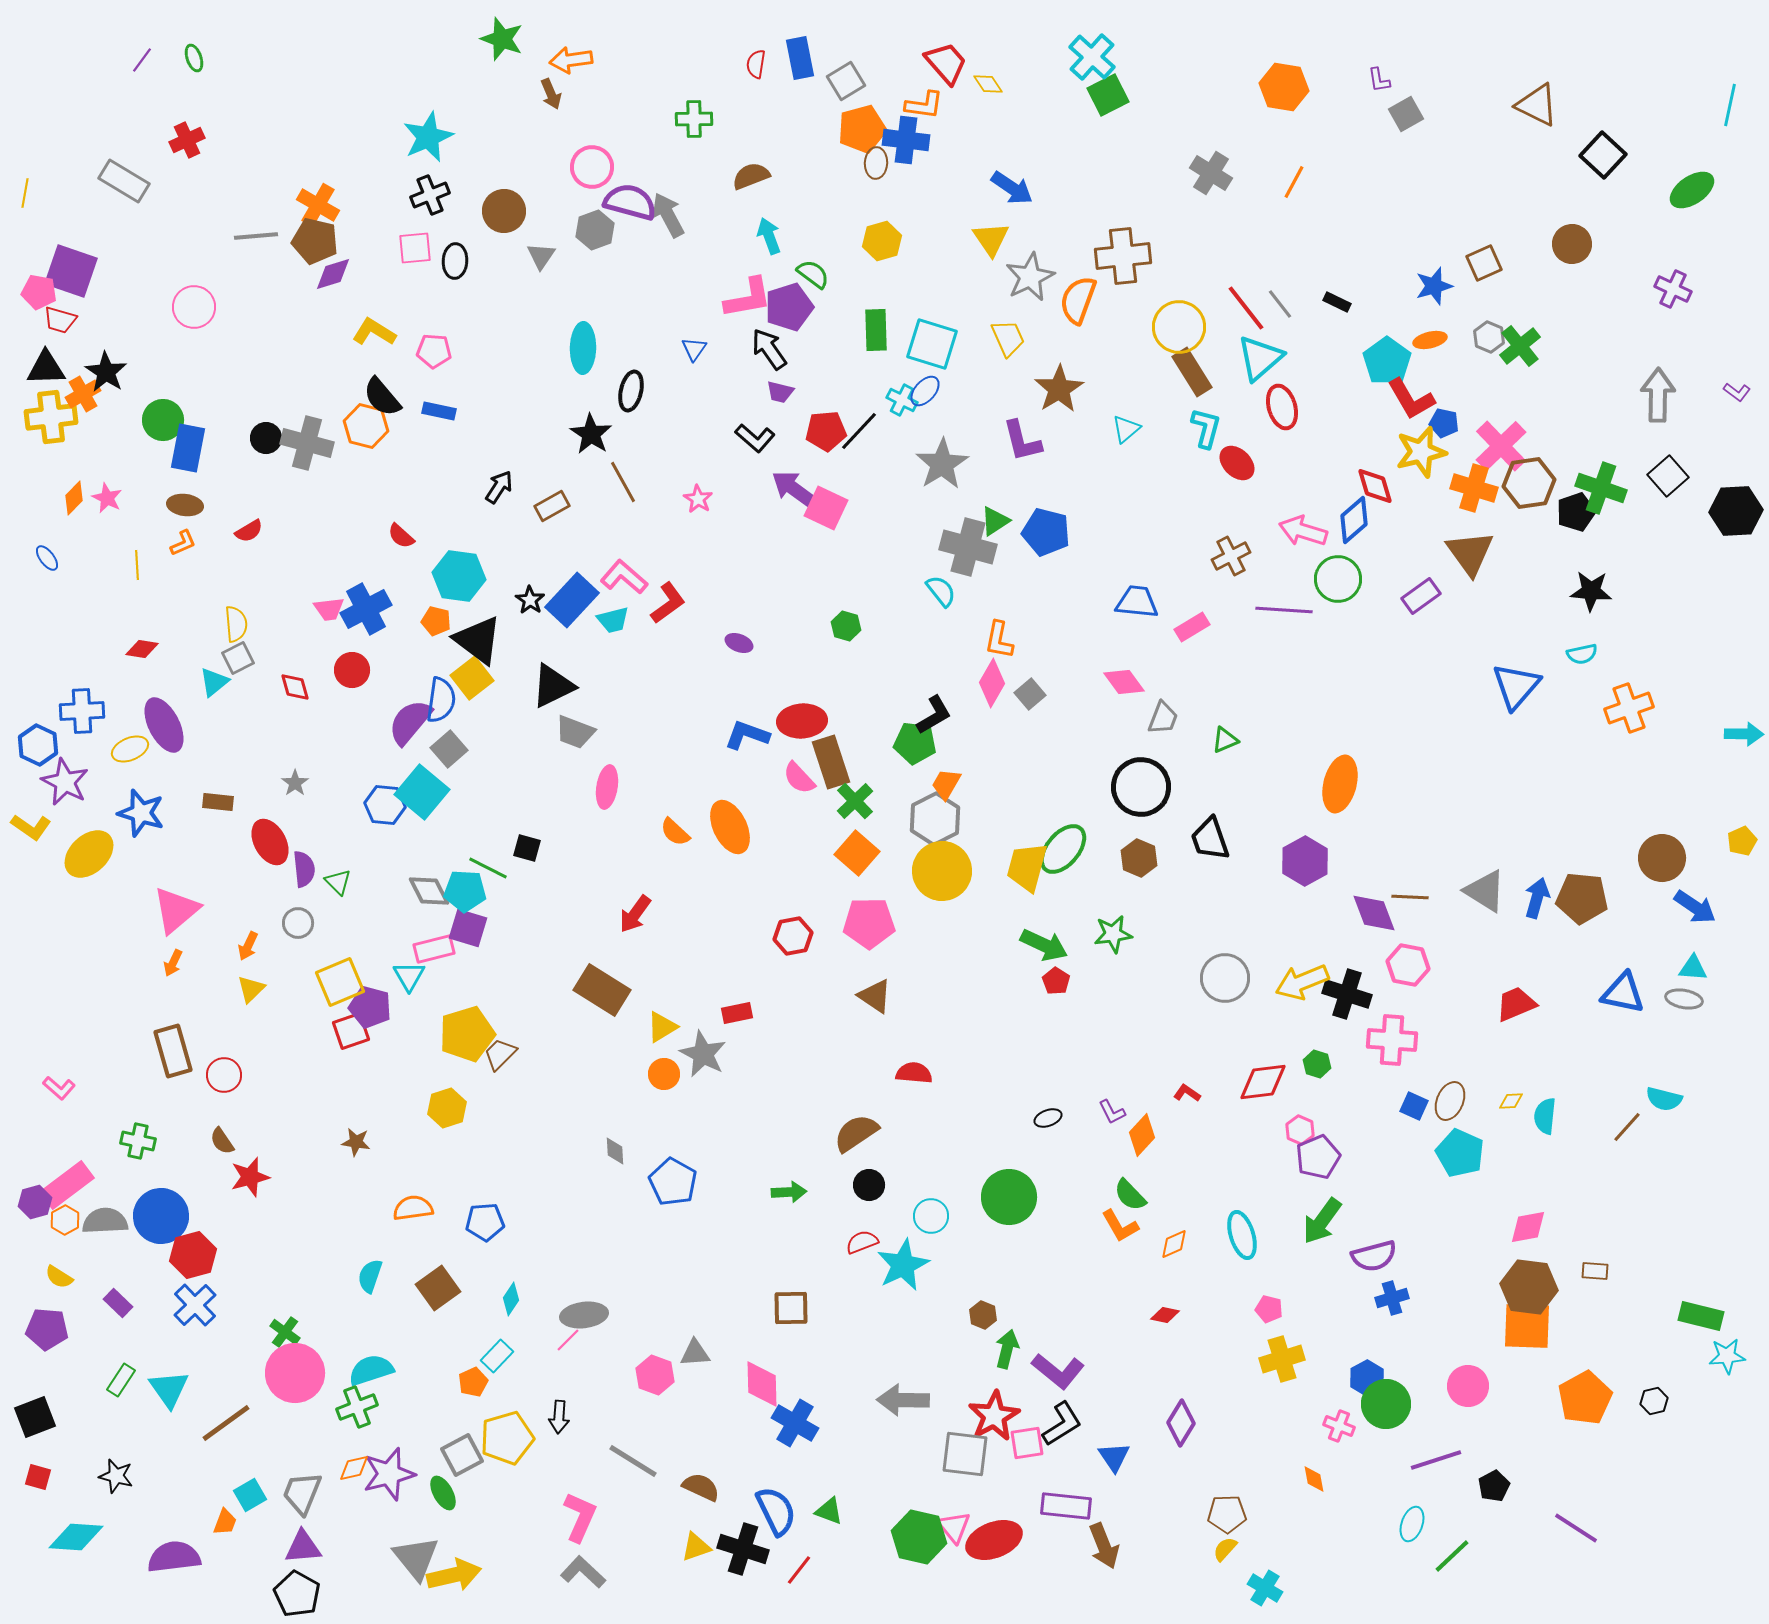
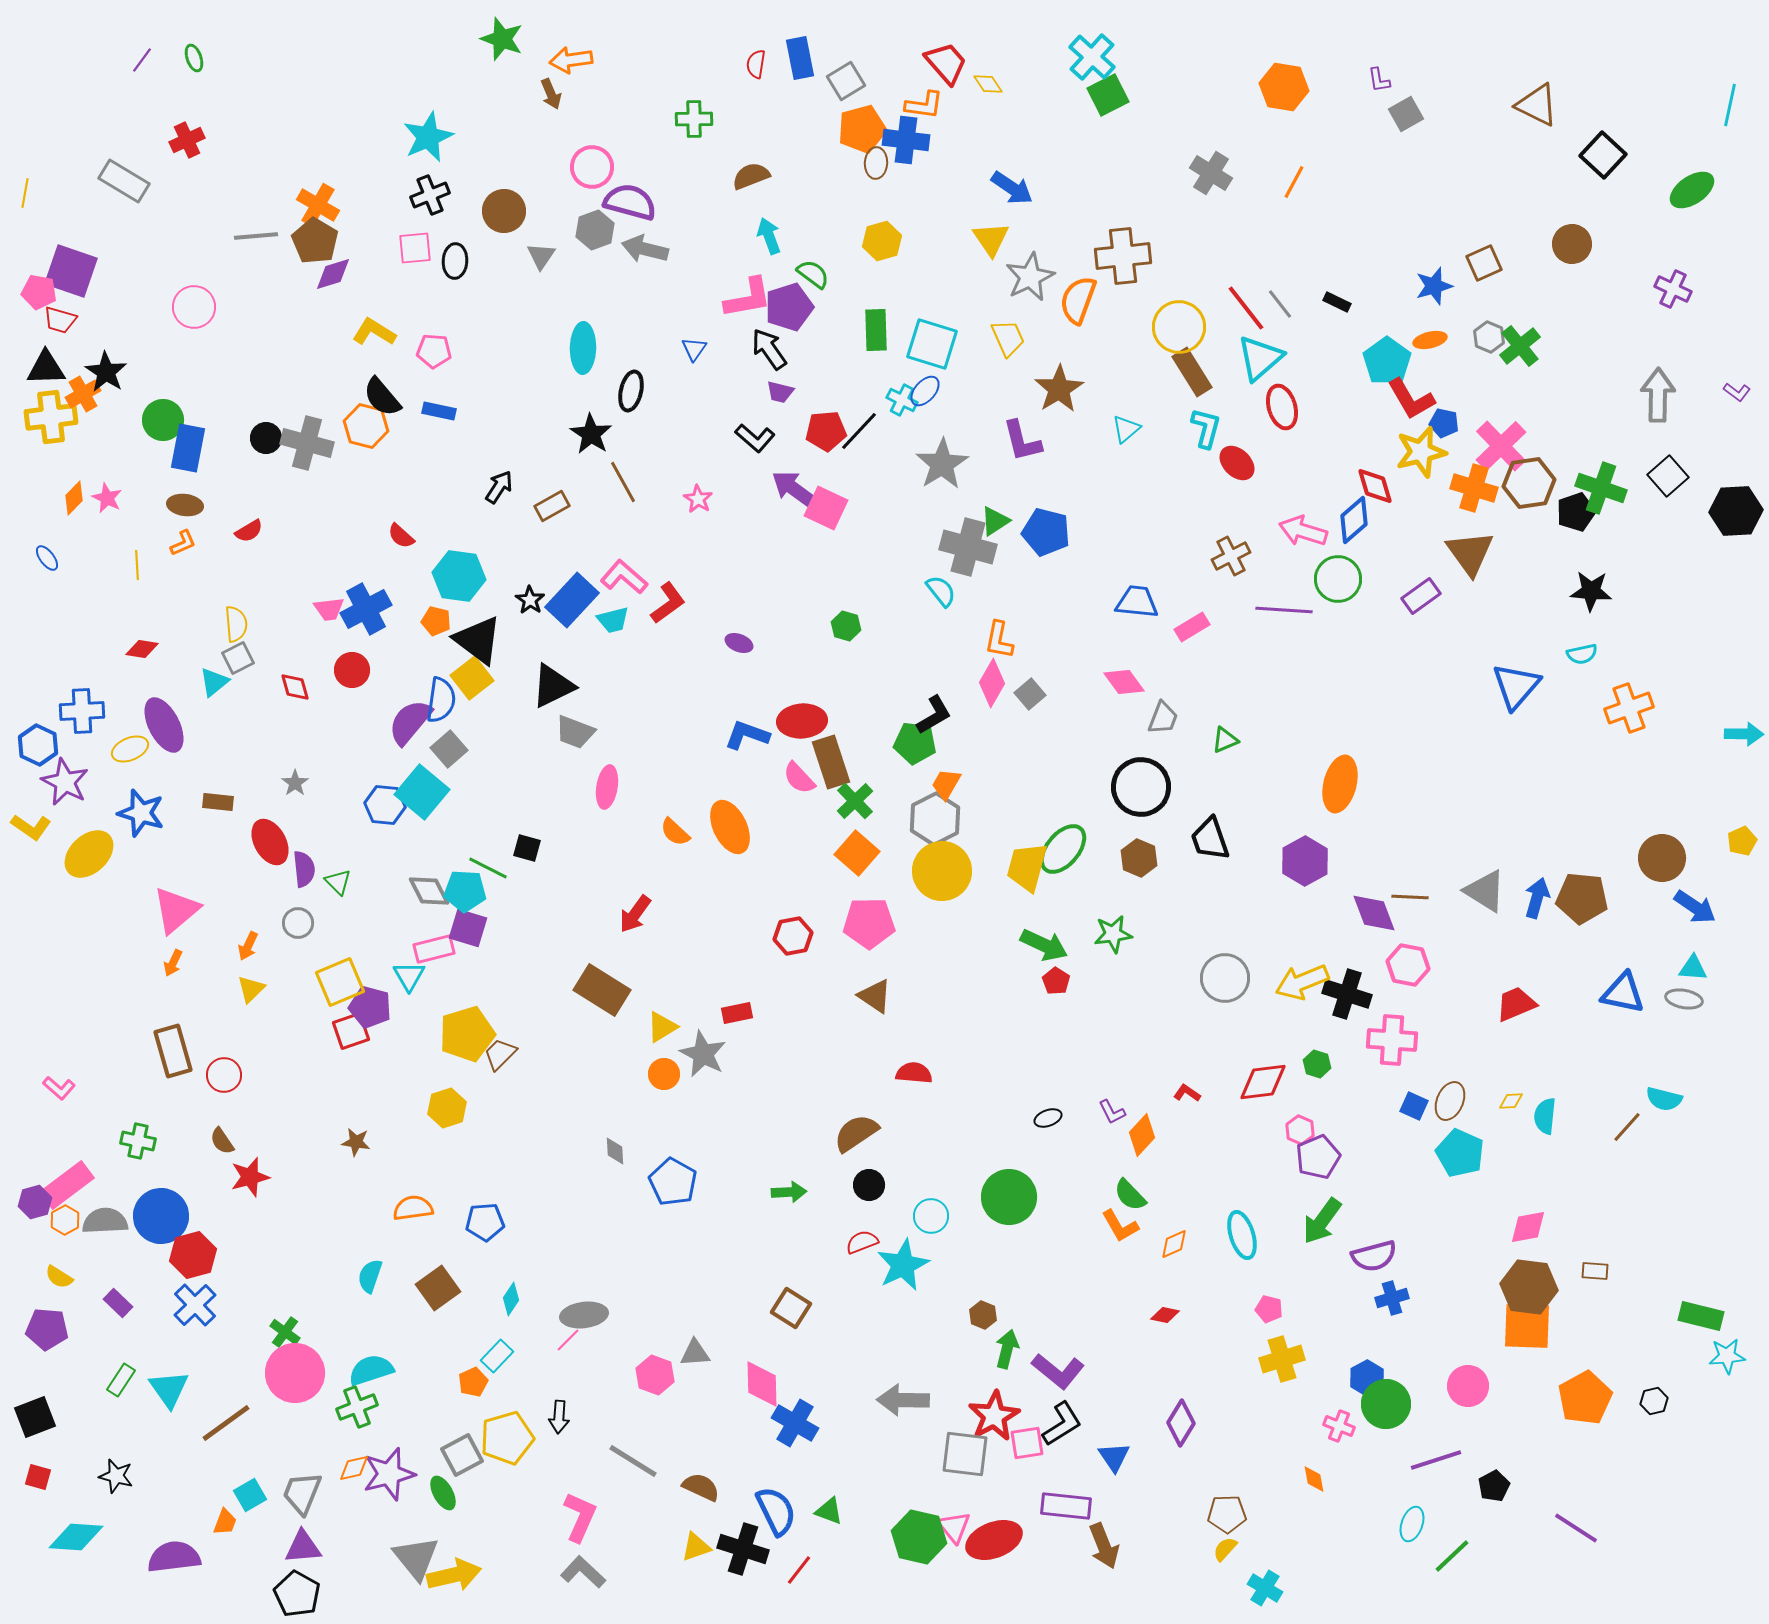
gray arrow at (668, 215): moved 23 px left, 34 px down; rotated 48 degrees counterclockwise
brown pentagon at (315, 241): rotated 18 degrees clockwise
brown square at (791, 1308): rotated 33 degrees clockwise
